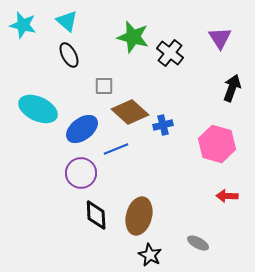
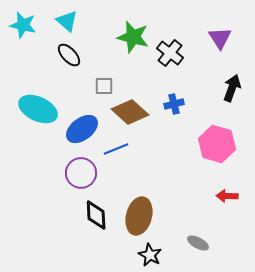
black ellipse: rotated 15 degrees counterclockwise
blue cross: moved 11 px right, 21 px up
